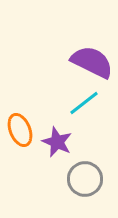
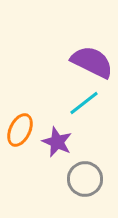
orange ellipse: rotated 48 degrees clockwise
